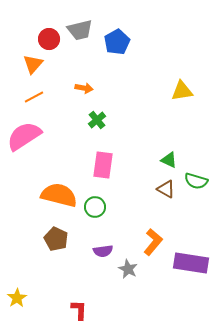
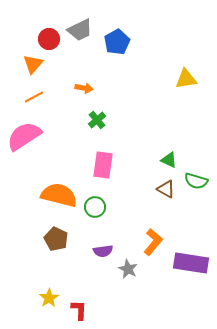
gray trapezoid: rotated 12 degrees counterclockwise
yellow triangle: moved 4 px right, 12 px up
yellow star: moved 32 px right
